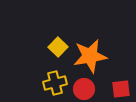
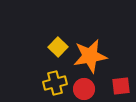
red square: moved 3 px up
